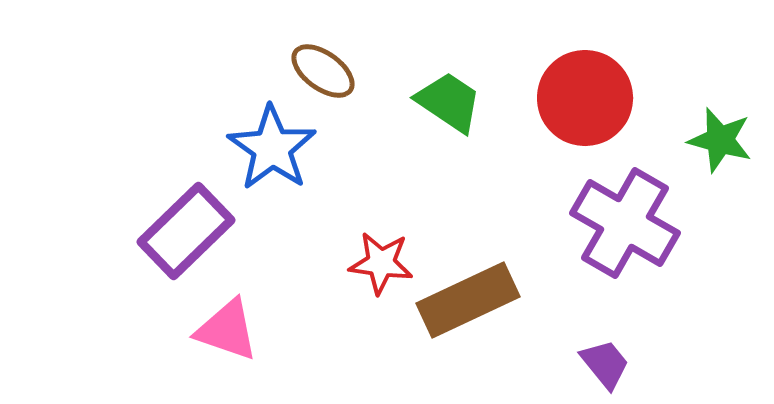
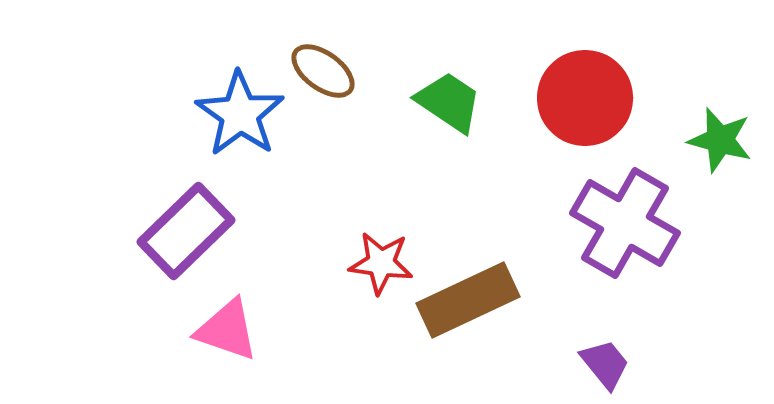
blue star: moved 32 px left, 34 px up
